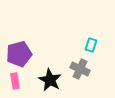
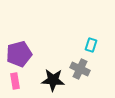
black star: moved 3 px right; rotated 25 degrees counterclockwise
